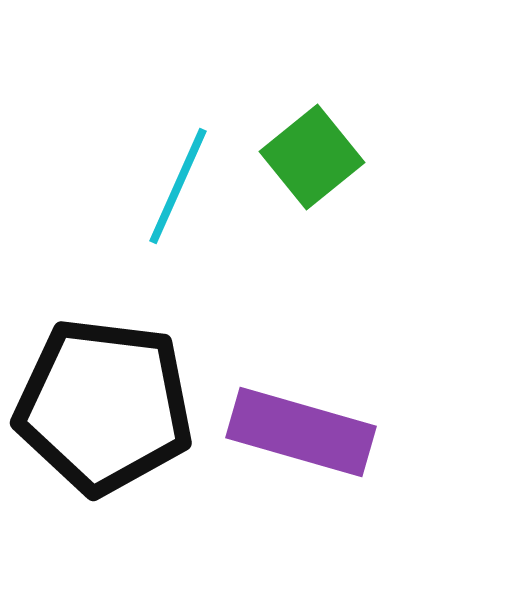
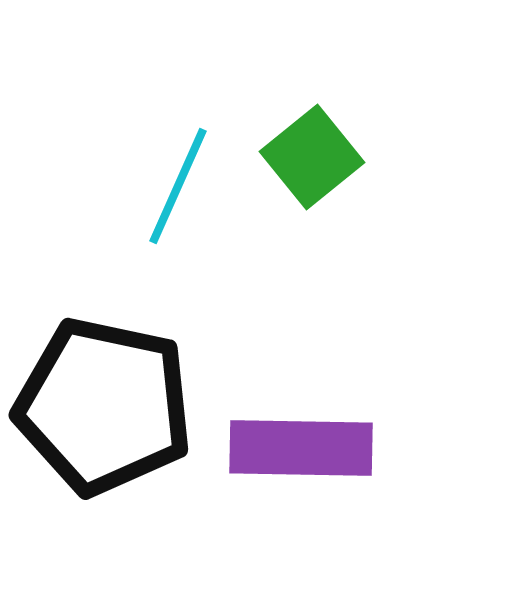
black pentagon: rotated 5 degrees clockwise
purple rectangle: moved 16 px down; rotated 15 degrees counterclockwise
